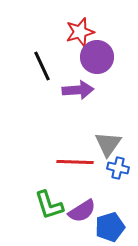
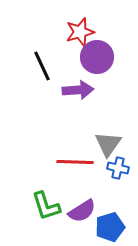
green L-shape: moved 3 px left, 1 px down
